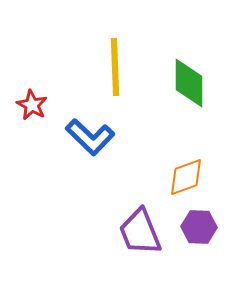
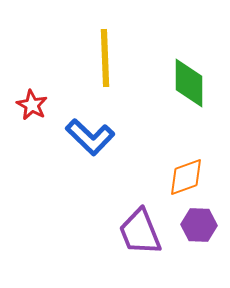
yellow line: moved 10 px left, 9 px up
purple hexagon: moved 2 px up
